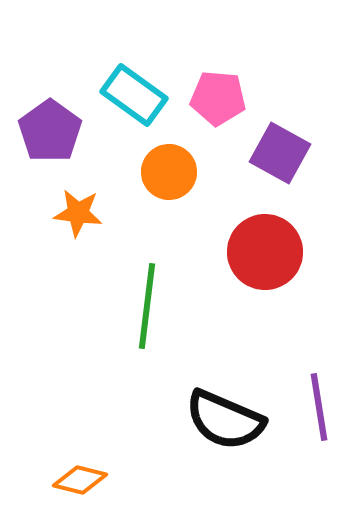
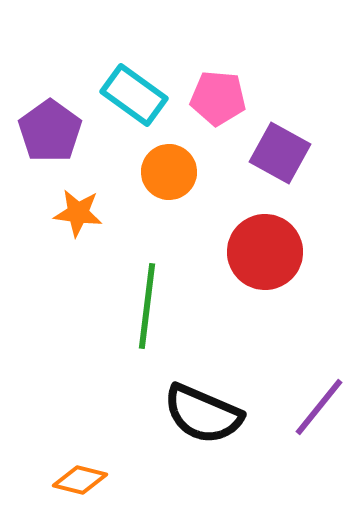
purple line: rotated 48 degrees clockwise
black semicircle: moved 22 px left, 6 px up
